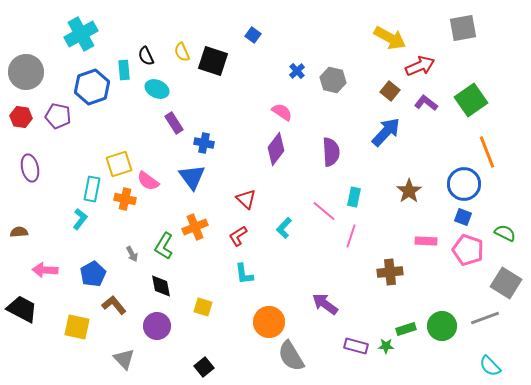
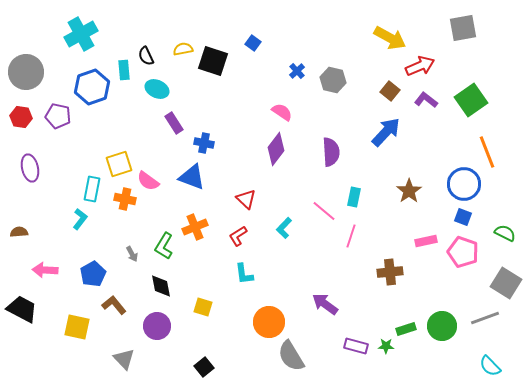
blue square at (253, 35): moved 8 px down
yellow semicircle at (182, 52): moved 1 px right, 3 px up; rotated 102 degrees clockwise
purple L-shape at (426, 103): moved 3 px up
blue triangle at (192, 177): rotated 32 degrees counterclockwise
pink rectangle at (426, 241): rotated 15 degrees counterclockwise
pink pentagon at (468, 250): moved 5 px left, 2 px down
